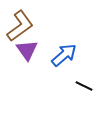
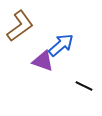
purple triangle: moved 16 px right, 11 px down; rotated 35 degrees counterclockwise
blue arrow: moved 3 px left, 10 px up
